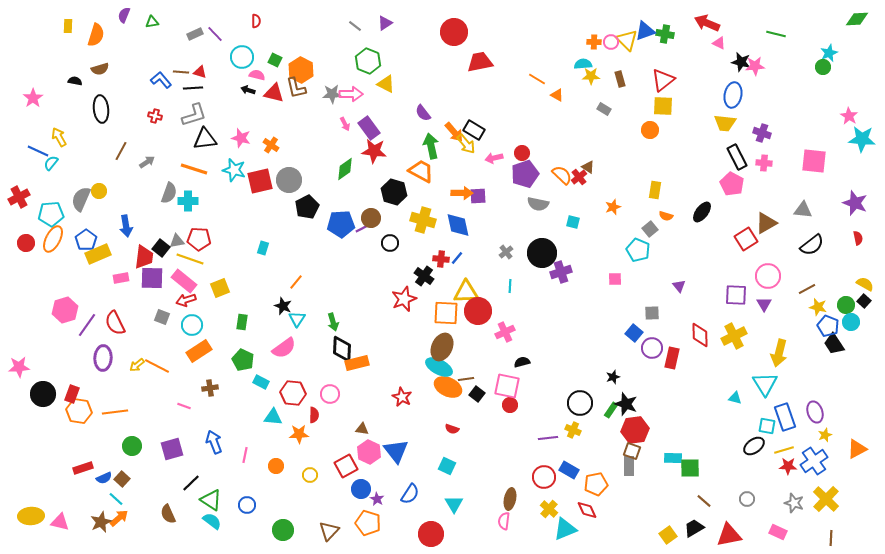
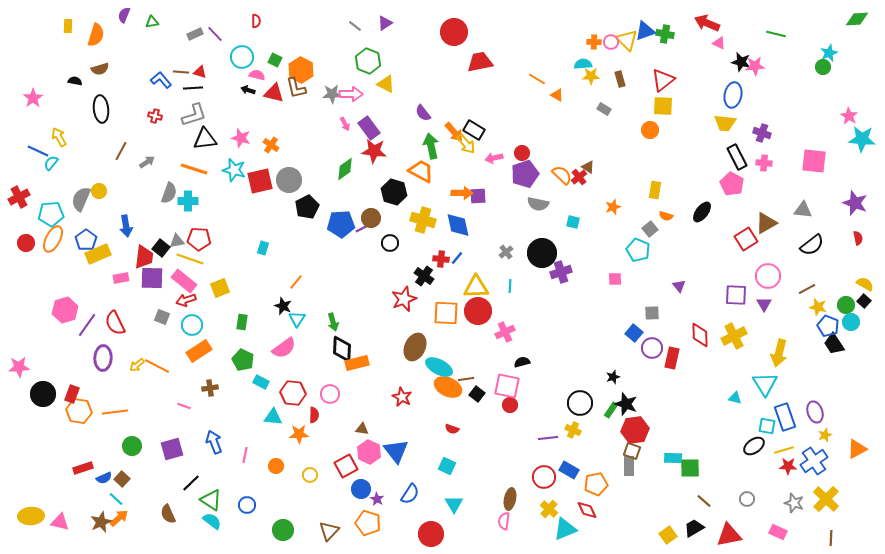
yellow triangle at (466, 292): moved 10 px right, 5 px up
brown ellipse at (442, 347): moved 27 px left
